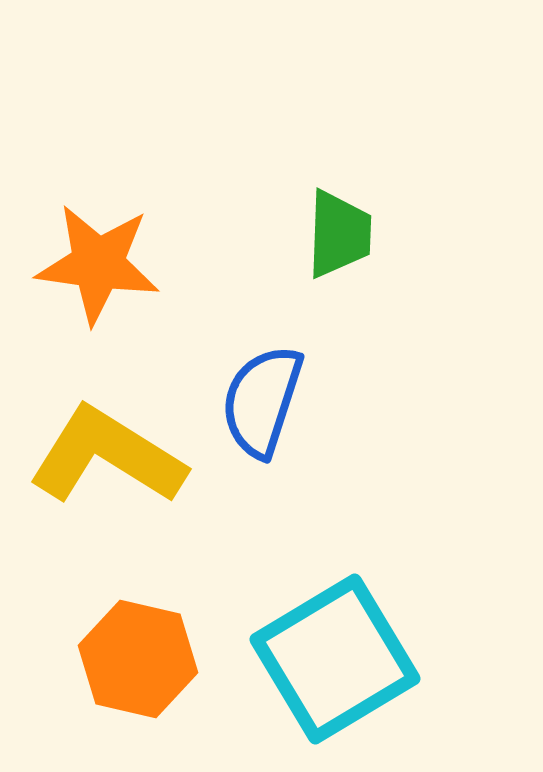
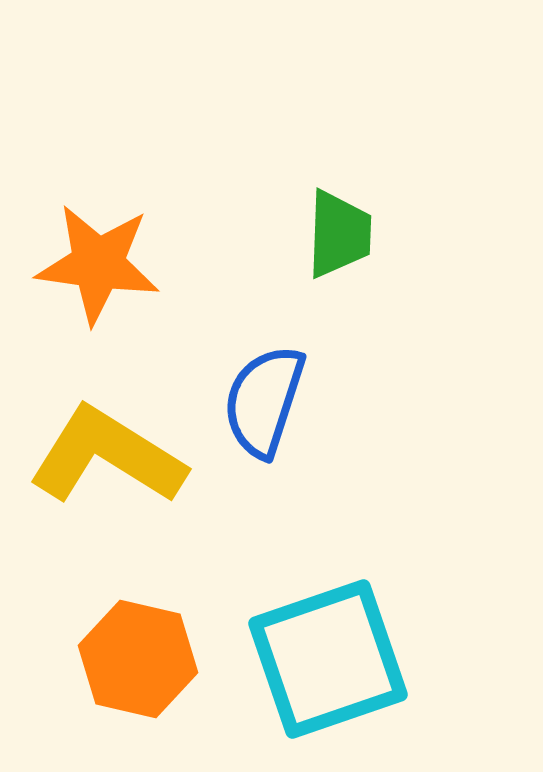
blue semicircle: moved 2 px right
cyan square: moved 7 px left; rotated 12 degrees clockwise
